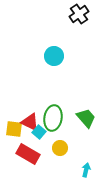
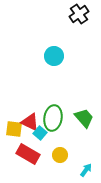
green trapezoid: moved 2 px left
cyan square: moved 1 px right, 1 px down
yellow circle: moved 7 px down
cyan arrow: rotated 24 degrees clockwise
